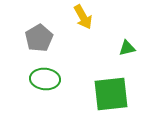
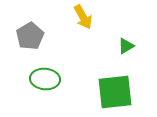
gray pentagon: moved 9 px left, 2 px up
green triangle: moved 1 px left, 2 px up; rotated 18 degrees counterclockwise
green square: moved 4 px right, 2 px up
